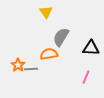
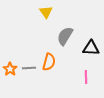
gray semicircle: moved 4 px right, 1 px up
orange semicircle: moved 8 px down; rotated 114 degrees clockwise
orange star: moved 8 px left, 4 px down
gray line: moved 2 px left, 1 px up
pink line: rotated 24 degrees counterclockwise
